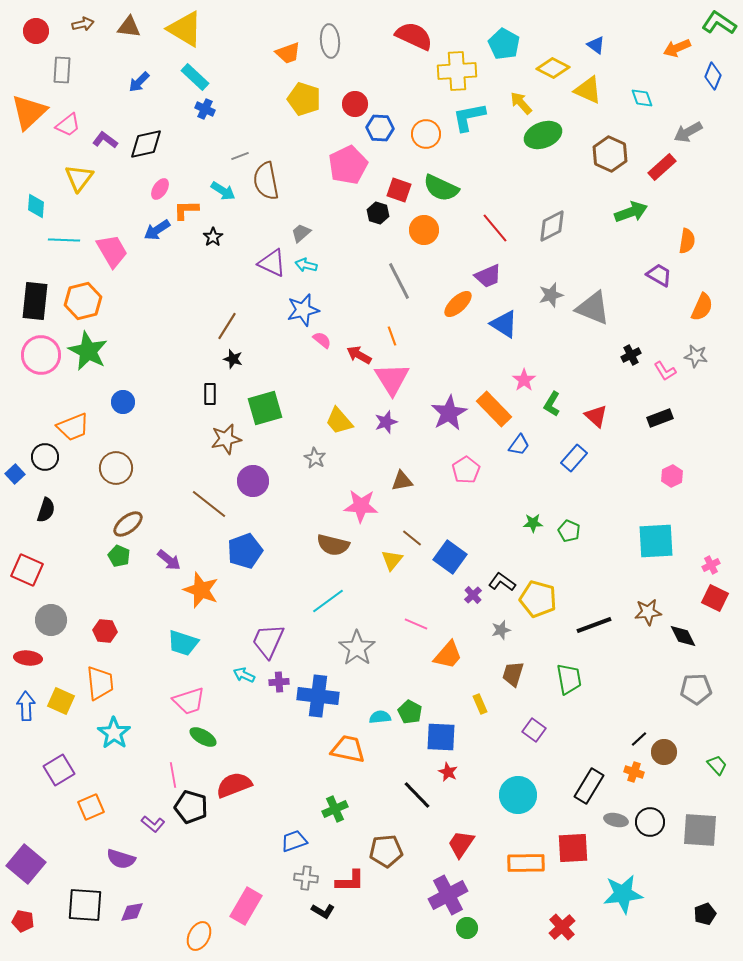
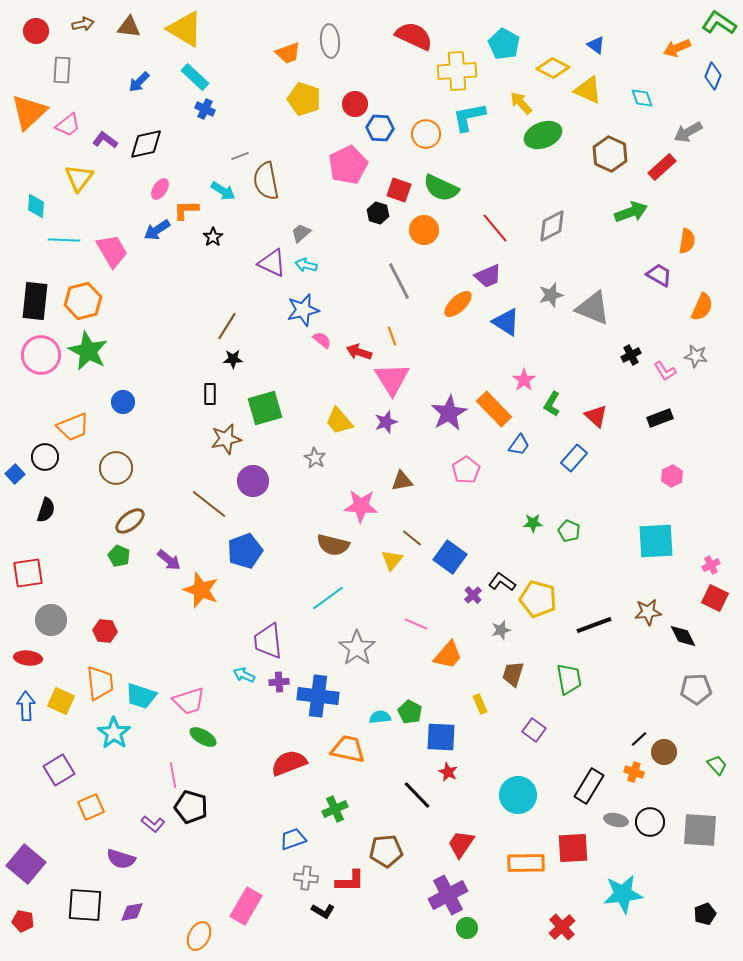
blue triangle at (504, 324): moved 2 px right, 2 px up
red arrow at (359, 355): moved 3 px up; rotated 10 degrees counterclockwise
black star at (233, 359): rotated 18 degrees counterclockwise
brown ellipse at (128, 524): moved 2 px right, 3 px up
red square at (27, 570): moved 1 px right, 3 px down; rotated 32 degrees counterclockwise
cyan line at (328, 601): moved 3 px up
purple trapezoid at (268, 641): rotated 30 degrees counterclockwise
cyan trapezoid at (183, 643): moved 42 px left, 53 px down
red semicircle at (234, 785): moved 55 px right, 22 px up
blue trapezoid at (294, 841): moved 1 px left, 2 px up
